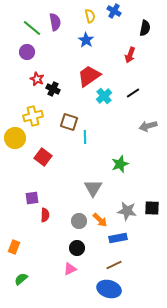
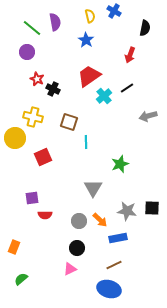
black line: moved 6 px left, 5 px up
yellow cross: moved 1 px down; rotated 30 degrees clockwise
gray arrow: moved 10 px up
cyan line: moved 1 px right, 5 px down
red square: rotated 30 degrees clockwise
red semicircle: rotated 88 degrees clockwise
